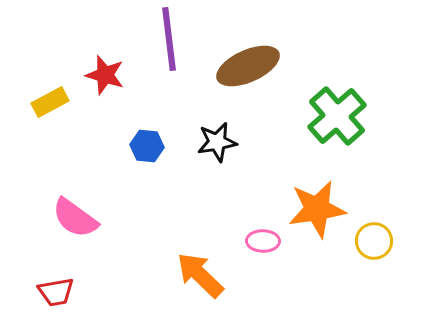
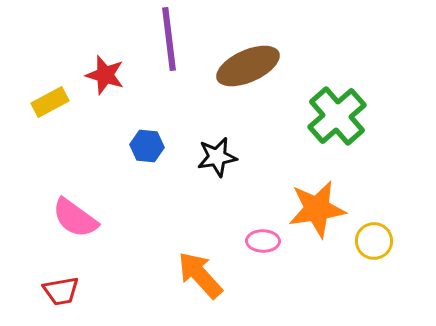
black star: moved 15 px down
orange arrow: rotated 4 degrees clockwise
red trapezoid: moved 5 px right, 1 px up
